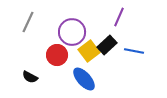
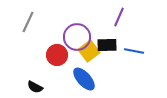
purple circle: moved 5 px right, 5 px down
black rectangle: rotated 42 degrees clockwise
black semicircle: moved 5 px right, 10 px down
